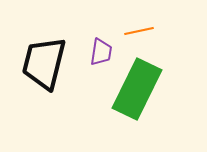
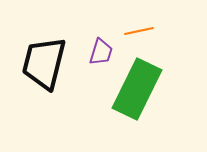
purple trapezoid: rotated 8 degrees clockwise
